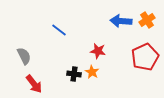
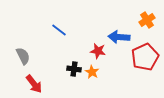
blue arrow: moved 2 px left, 16 px down
gray semicircle: moved 1 px left
black cross: moved 5 px up
